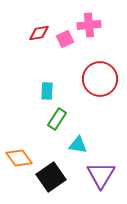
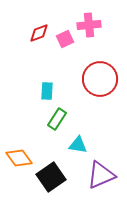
red diamond: rotated 10 degrees counterclockwise
purple triangle: rotated 36 degrees clockwise
